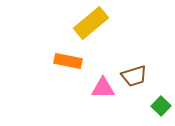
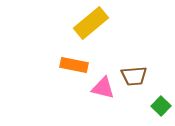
orange rectangle: moved 6 px right, 4 px down
brown trapezoid: rotated 12 degrees clockwise
pink triangle: rotated 15 degrees clockwise
